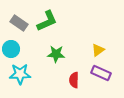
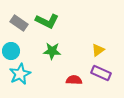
green L-shape: rotated 50 degrees clockwise
cyan circle: moved 2 px down
green star: moved 4 px left, 3 px up
cyan star: rotated 25 degrees counterclockwise
red semicircle: rotated 91 degrees clockwise
